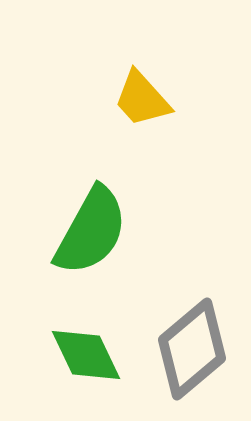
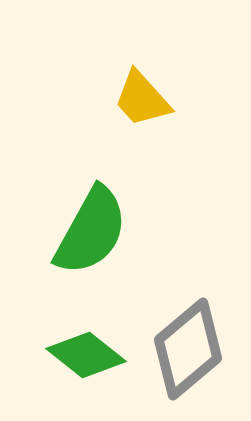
gray diamond: moved 4 px left
green diamond: rotated 26 degrees counterclockwise
